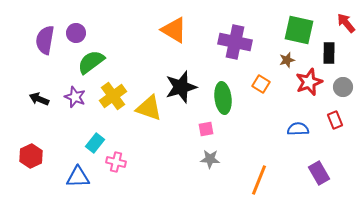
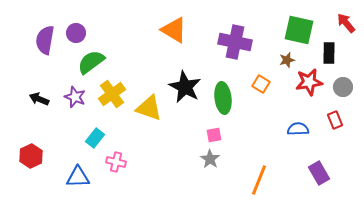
red star: rotated 12 degrees clockwise
black star: moved 4 px right; rotated 28 degrees counterclockwise
yellow cross: moved 1 px left, 2 px up
pink square: moved 8 px right, 6 px down
cyan rectangle: moved 5 px up
gray star: rotated 30 degrees clockwise
